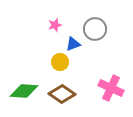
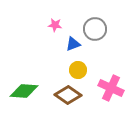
pink star: rotated 24 degrees clockwise
yellow circle: moved 18 px right, 8 px down
brown diamond: moved 6 px right, 1 px down
